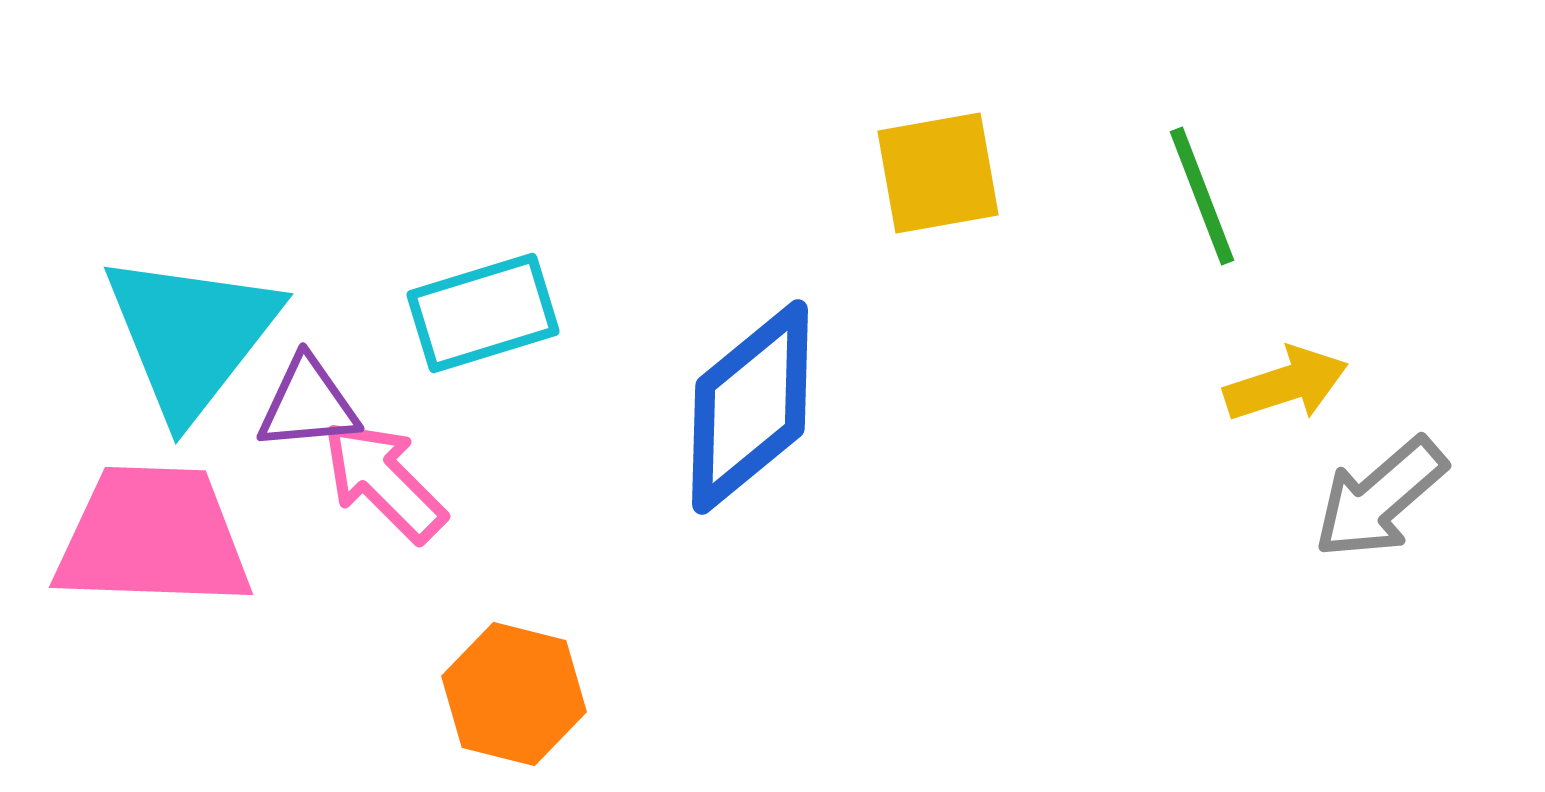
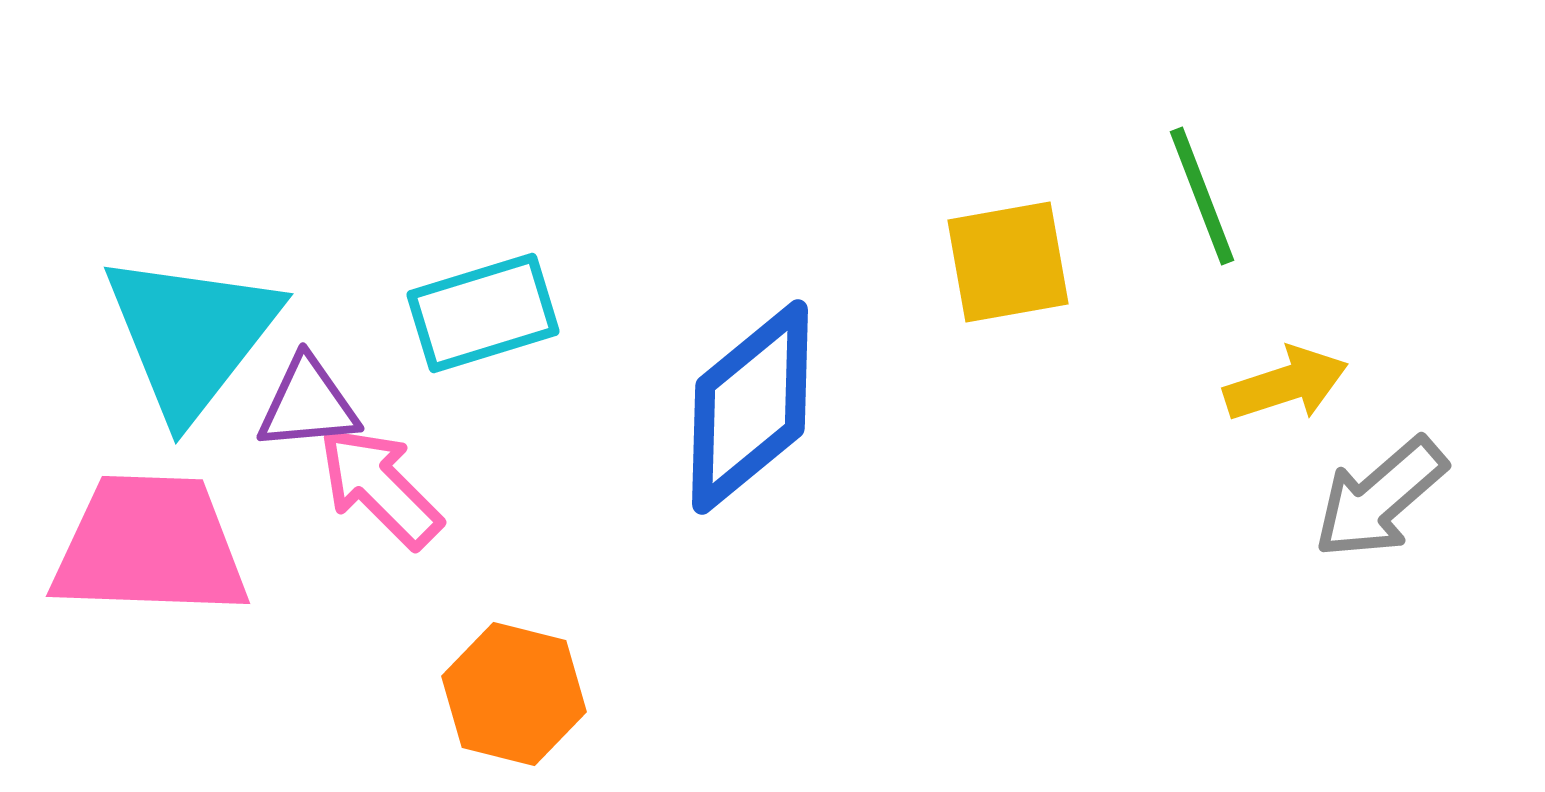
yellow square: moved 70 px right, 89 px down
pink arrow: moved 4 px left, 6 px down
pink trapezoid: moved 3 px left, 9 px down
